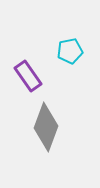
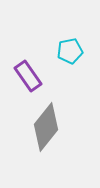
gray diamond: rotated 18 degrees clockwise
